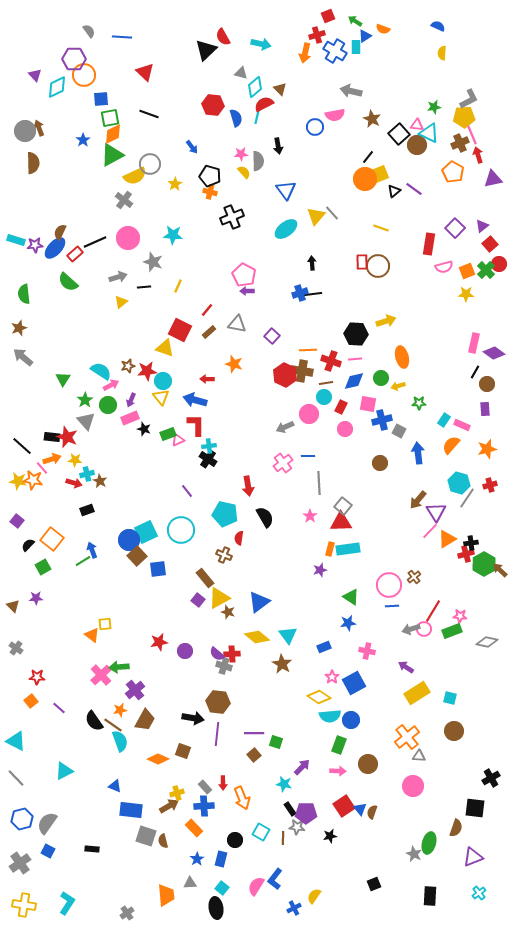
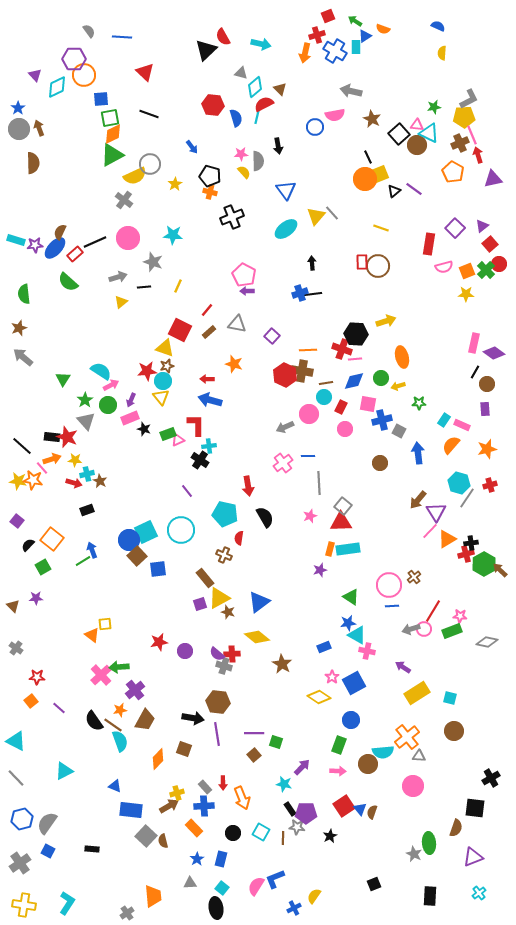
gray circle at (25, 131): moved 6 px left, 2 px up
blue star at (83, 140): moved 65 px left, 32 px up
black line at (368, 157): rotated 64 degrees counterclockwise
red cross at (331, 361): moved 11 px right, 12 px up
brown star at (128, 366): moved 39 px right
blue arrow at (195, 400): moved 15 px right
black cross at (208, 459): moved 8 px left, 1 px down
pink star at (310, 516): rotated 16 degrees clockwise
purple square at (198, 600): moved 2 px right, 4 px down; rotated 32 degrees clockwise
cyan triangle at (288, 635): moved 69 px right; rotated 24 degrees counterclockwise
purple arrow at (406, 667): moved 3 px left
cyan semicircle at (330, 716): moved 53 px right, 36 px down
purple line at (217, 734): rotated 15 degrees counterclockwise
brown square at (183, 751): moved 1 px right, 2 px up
orange diamond at (158, 759): rotated 70 degrees counterclockwise
gray square at (146, 836): rotated 25 degrees clockwise
black star at (330, 836): rotated 16 degrees counterclockwise
black circle at (235, 840): moved 2 px left, 7 px up
green ellipse at (429, 843): rotated 20 degrees counterclockwise
blue L-shape at (275, 879): rotated 30 degrees clockwise
orange trapezoid at (166, 895): moved 13 px left, 1 px down
